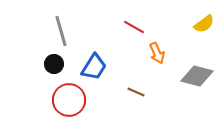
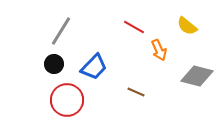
yellow semicircle: moved 17 px left, 2 px down; rotated 75 degrees clockwise
gray line: rotated 48 degrees clockwise
orange arrow: moved 2 px right, 3 px up
blue trapezoid: rotated 12 degrees clockwise
red circle: moved 2 px left
